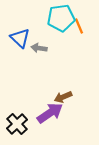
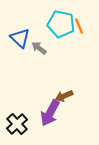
cyan pentagon: moved 6 px down; rotated 20 degrees clockwise
gray arrow: rotated 28 degrees clockwise
brown arrow: moved 1 px right, 1 px up
purple arrow: rotated 152 degrees clockwise
